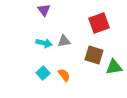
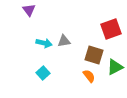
purple triangle: moved 15 px left
red square: moved 12 px right, 6 px down
green triangle: moved 1 px right; rotated 18 degrees counterclockwise
orange semicircle: moved 25 px right, 1 px down
